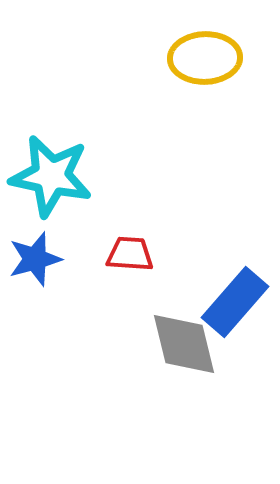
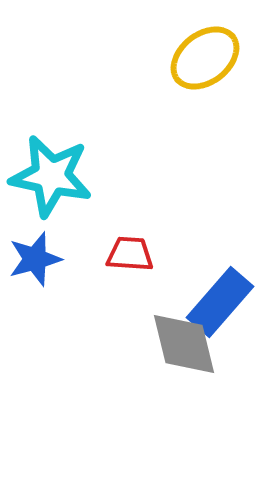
yellow ellipse: rotated 36 degrees counterclockwise
blue rectangle: moved 15 px left
